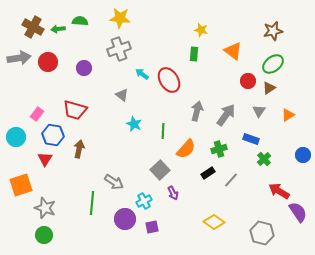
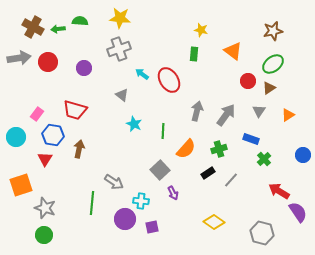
cyan cross at (144, 201): moved 3 px left; rotated 35 degrees clockwise
